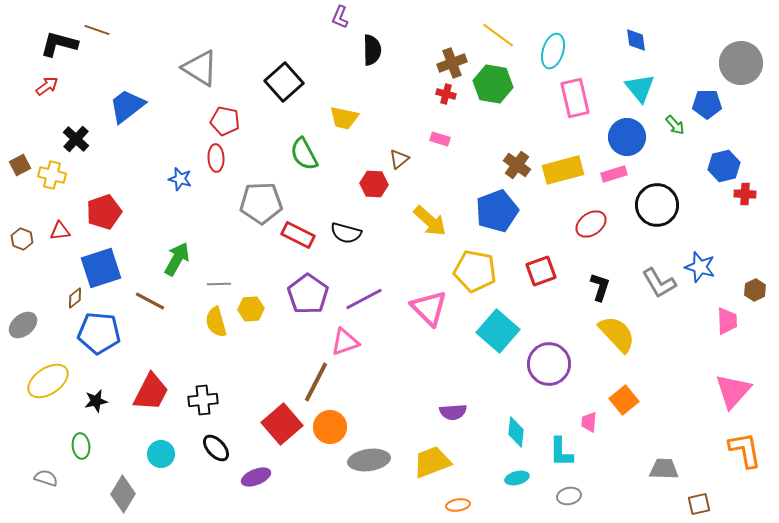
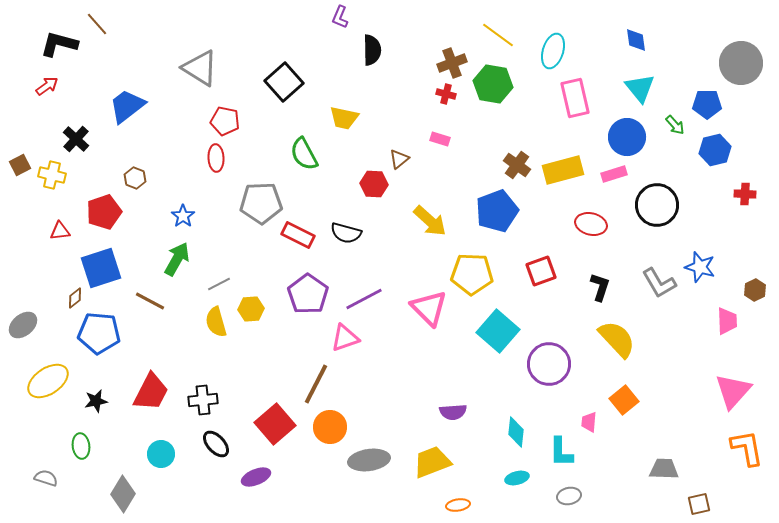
brown line at (97, 30): moved 6 px up; rotated 30 degrees clockwise
blue hexagon at (724, 166): moved 9 px left, 16 px up
blue star at (180, 179): moved 3 px right, 37 px down; rotated 20 degrees clockwise
red ellipse at (591, 224): rotated 48 degrees clockwise
brown hexagon at (22, 239): moved 113 px right, 61 px up
yellow pentagon at (475, 271): moved 3 px left, 3 px down; rotated 9 degrees counterclockwise
gray line at (219, 284): rotated 25 degrees counterclockwise
yellow semicircle at (617, 334): moved 5 px down
pink triangle at (345, 342): moved 4 px up
brown line at (316, 382): moved 2 px down
red square at (282, 424): moved 7 px left
black ellipse at (216, 448): moved 4 px up
orange L-shape at (745, 450): moved 2 px right, 2 px up
